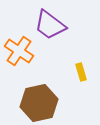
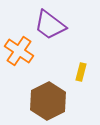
yellow rectangle: rotated 30 degrees clockwise
brown hexagon: moved 9 px right, 2 px up; rotated 15 degrees counterclockwise
